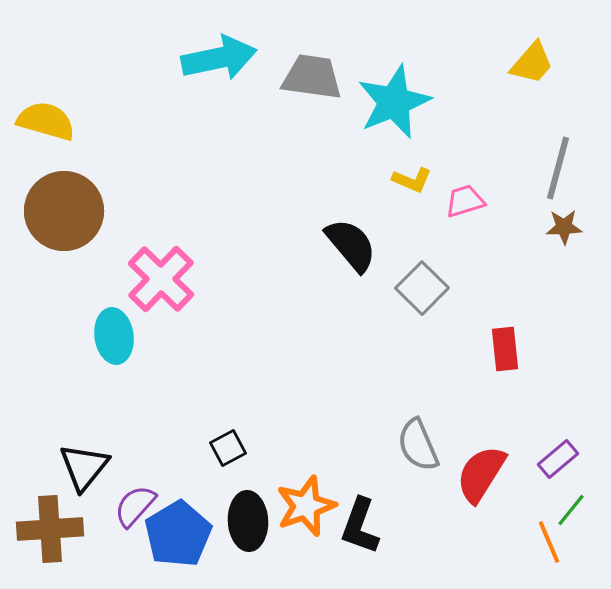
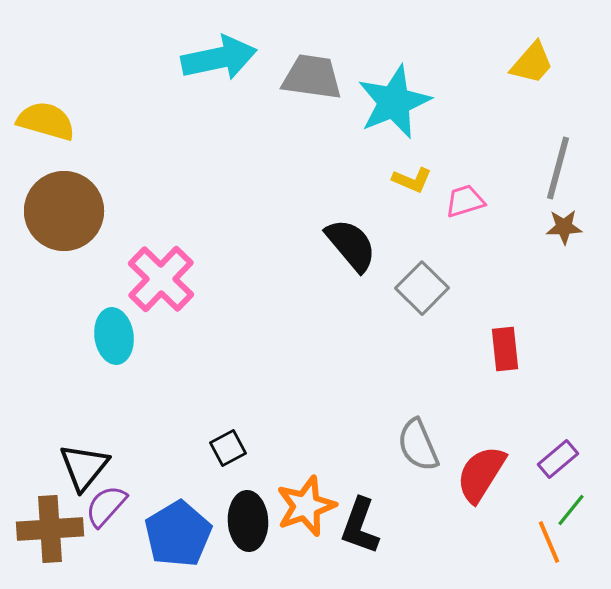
purple semicircle: moved 29 px left
